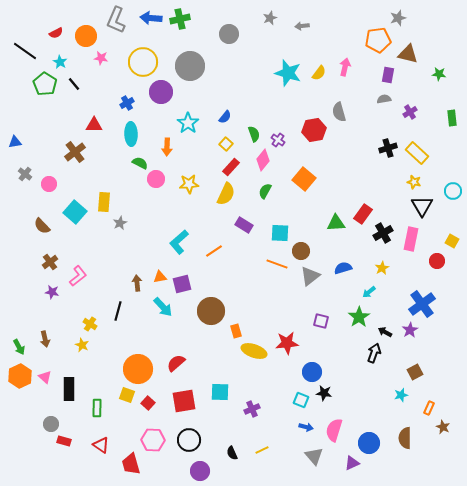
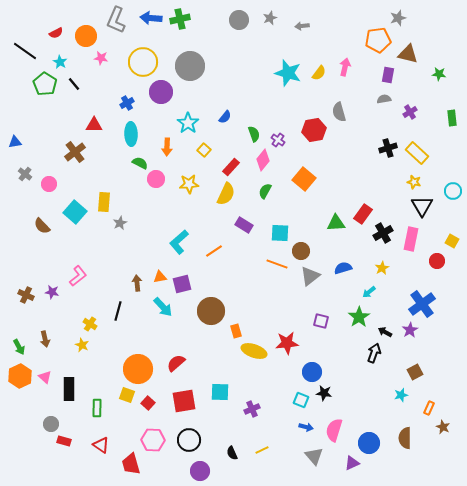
gray circle at (229, 34): moved 10 px right, 14 px up
yellow square at (226, 144): moved 22 px left, 6 px down
brown cross at (50, 262): moved 24 px left, 33 px down; rotated 28 degrees counterclockwise
